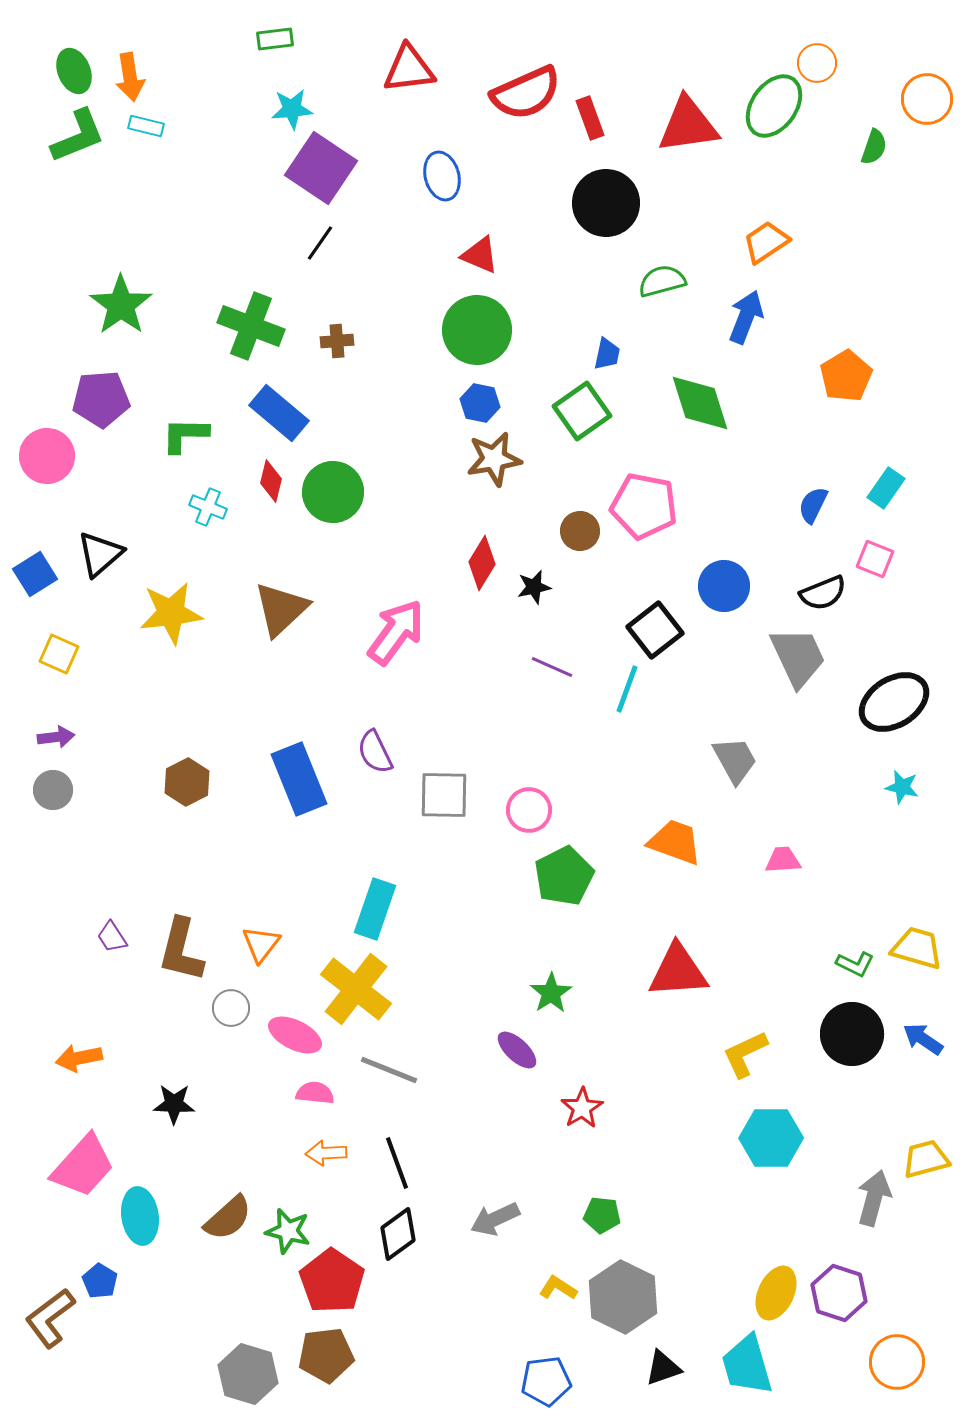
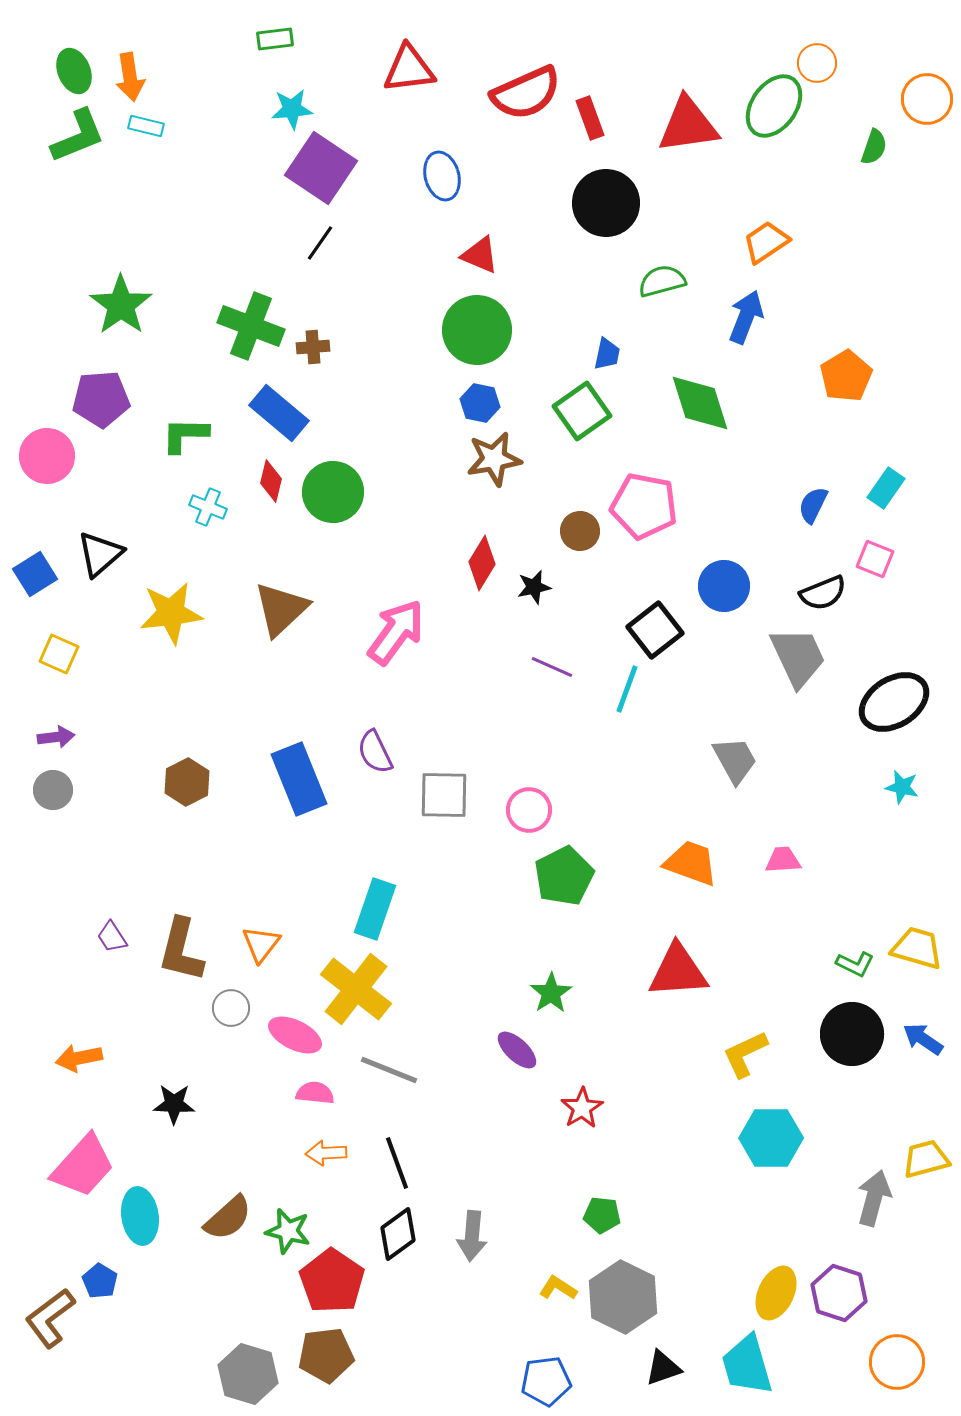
brown cross at (337, 341): moved 24 px left, 6 px down
orange trapezoid at (675, 842): moved 16 px right, 21 px down
gray arrow at (495, 1219): moved 23 px left, 17 px down; rotated 60 degrees counterclockwise
